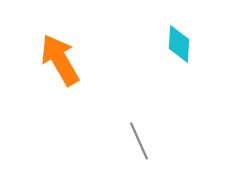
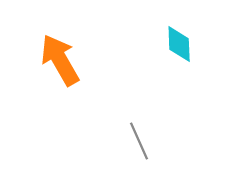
cyan diamond: rotated 6 degrees counterclockwise
